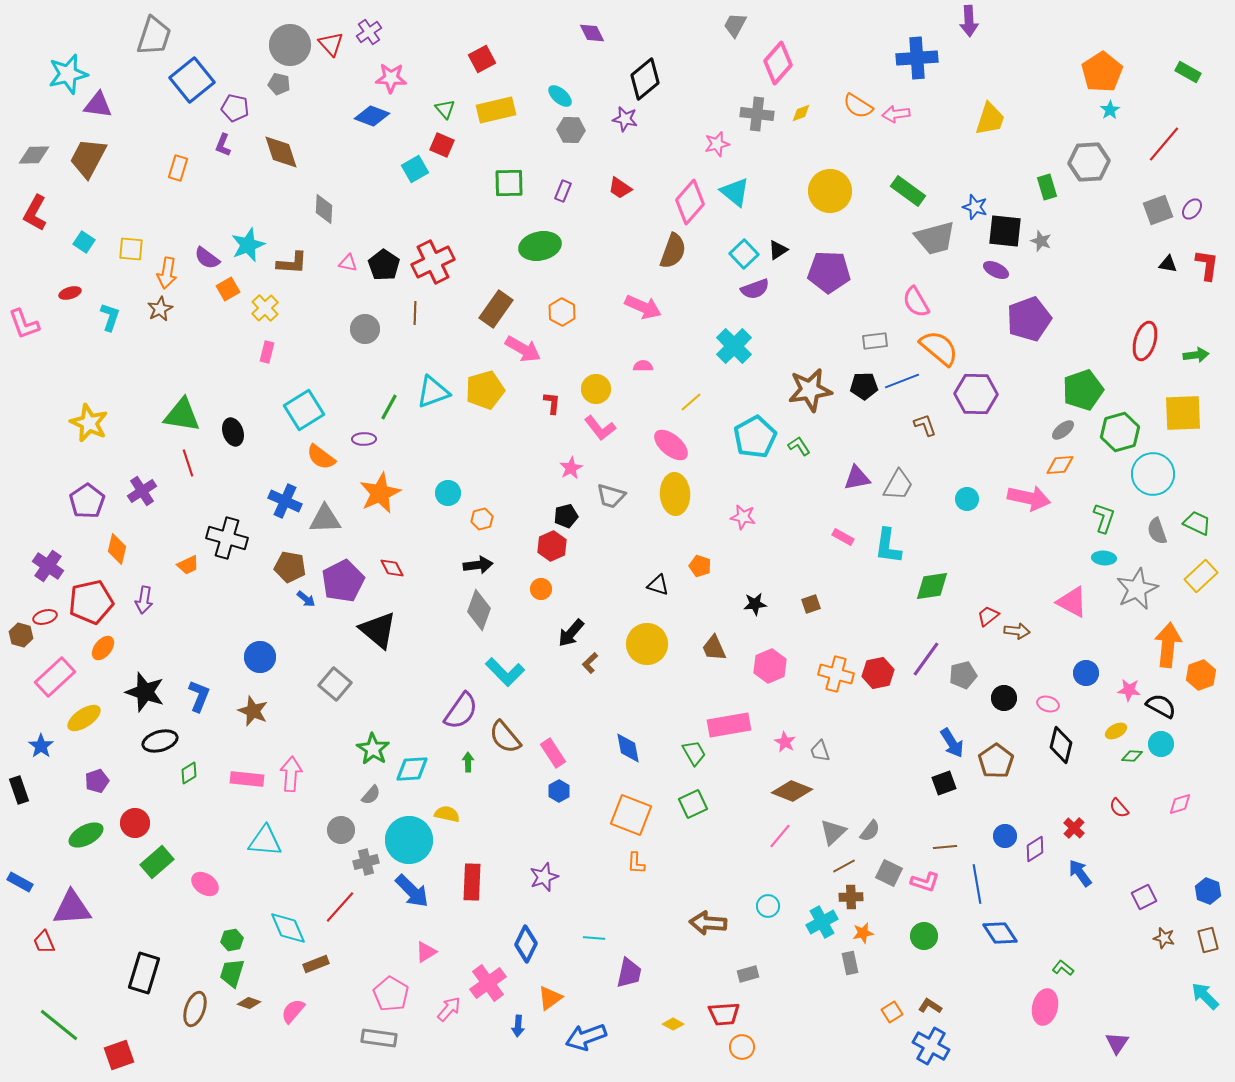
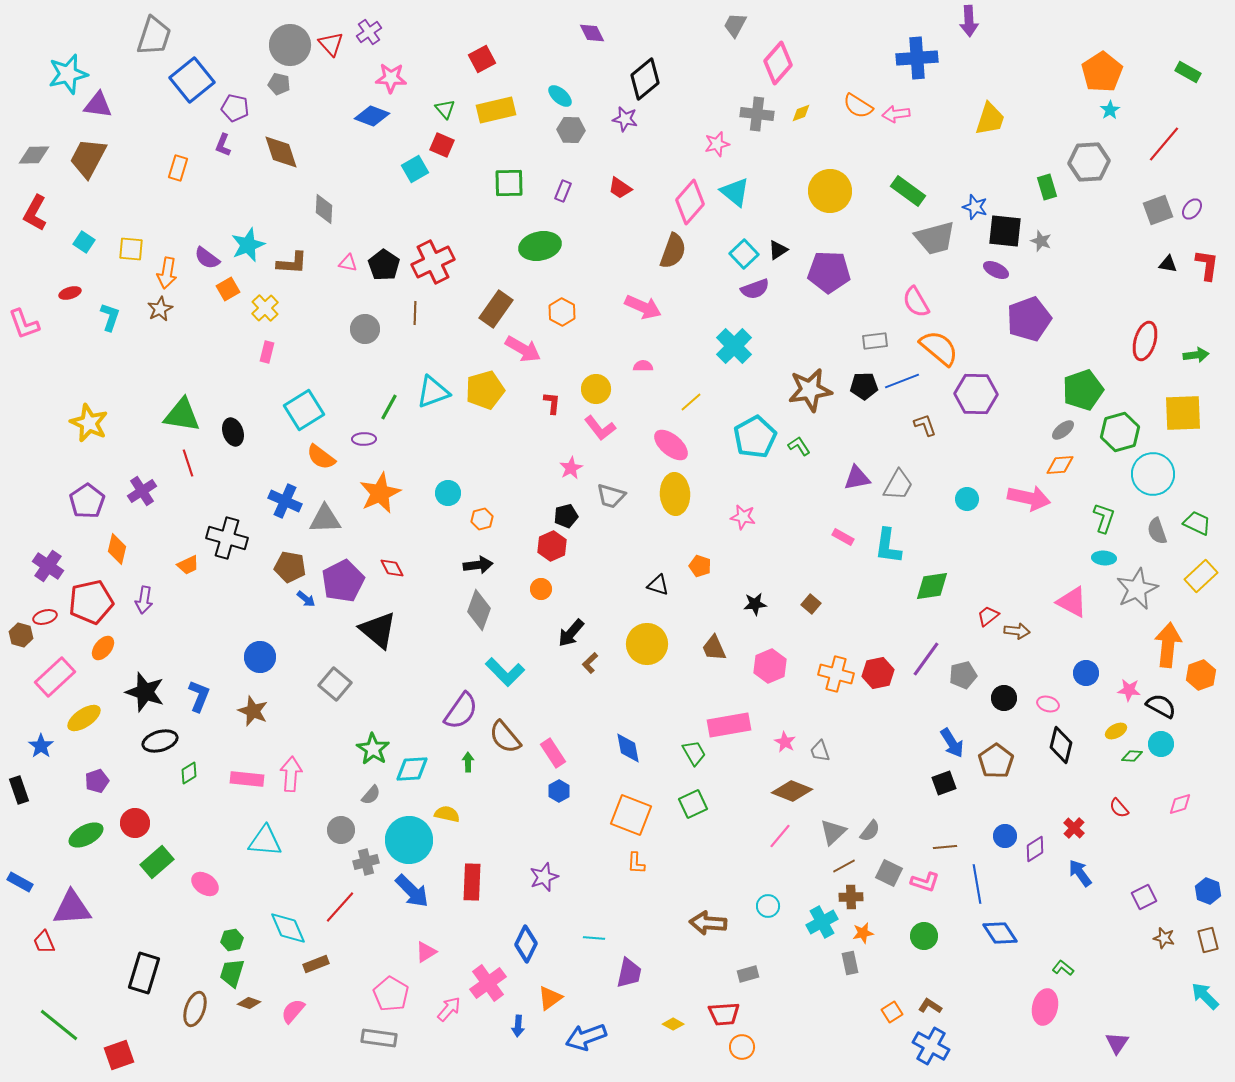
brown square at (811, 604): rotated 30 degrees counterclockwise
